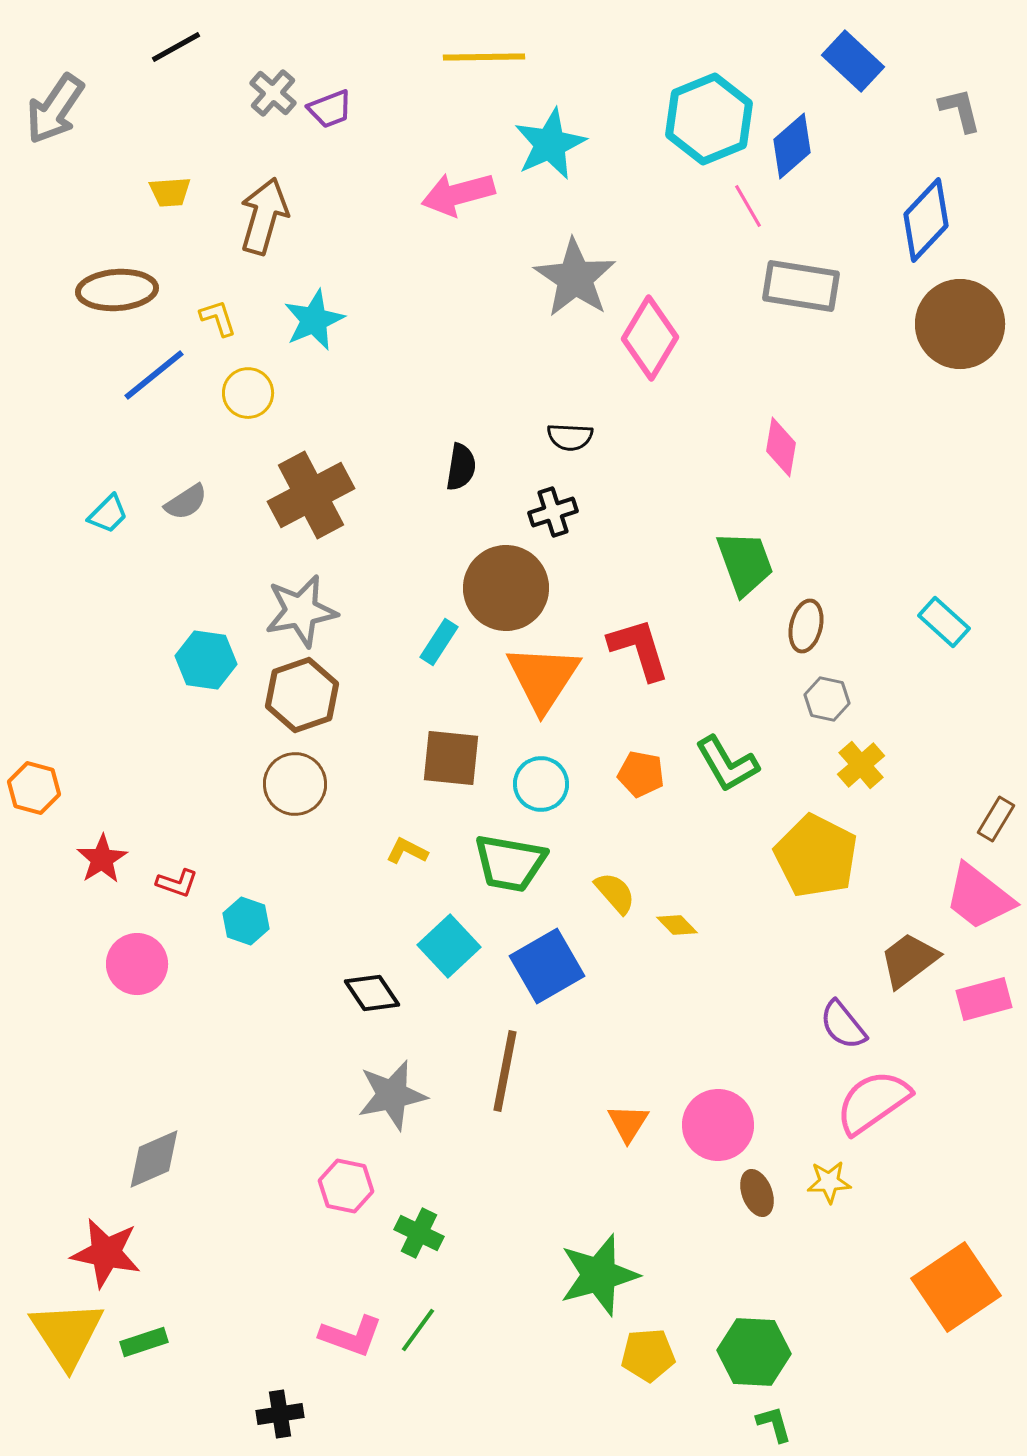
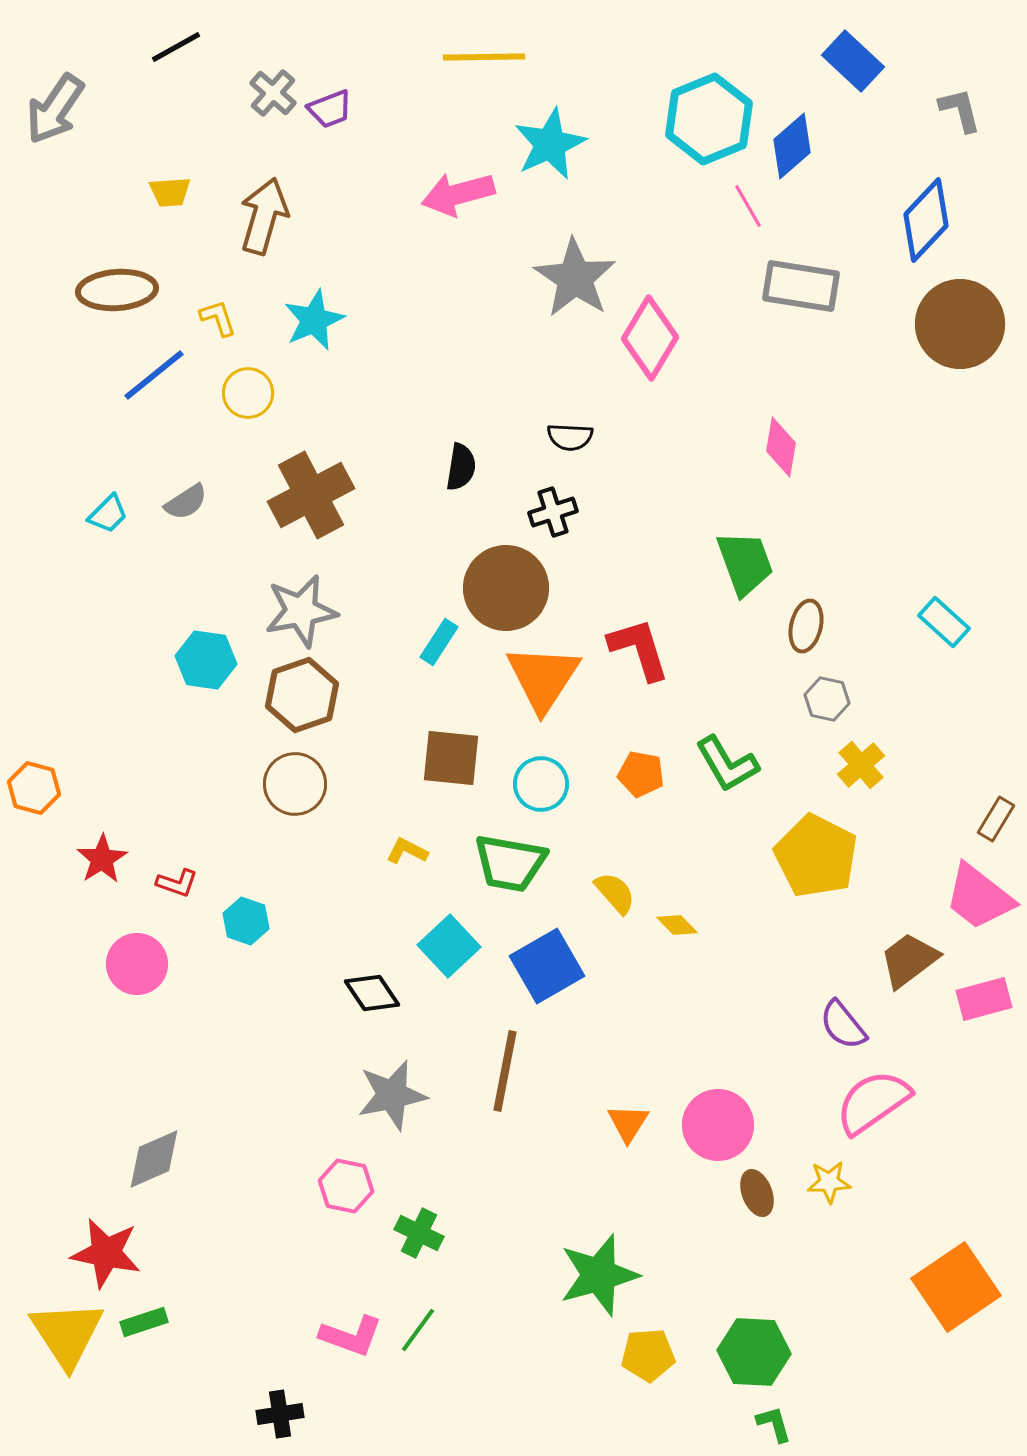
green rectangle at (144, 1342): moved 20 px up
